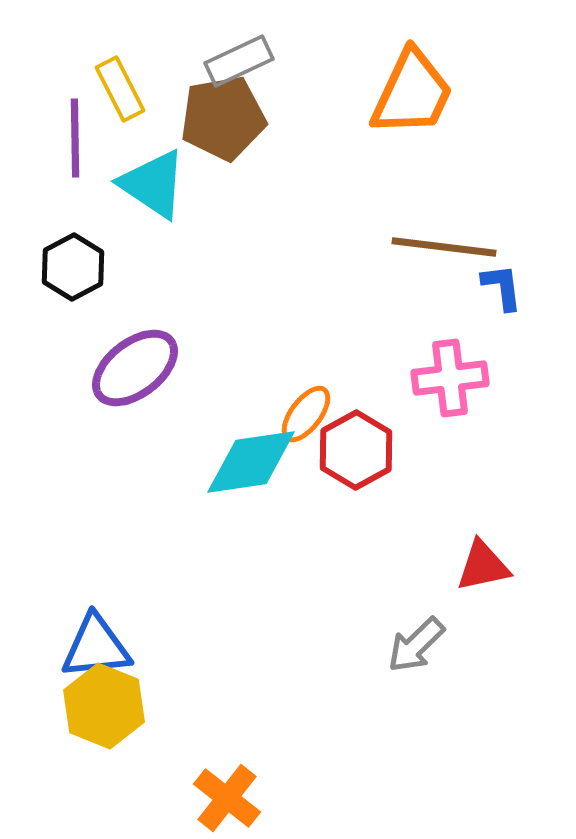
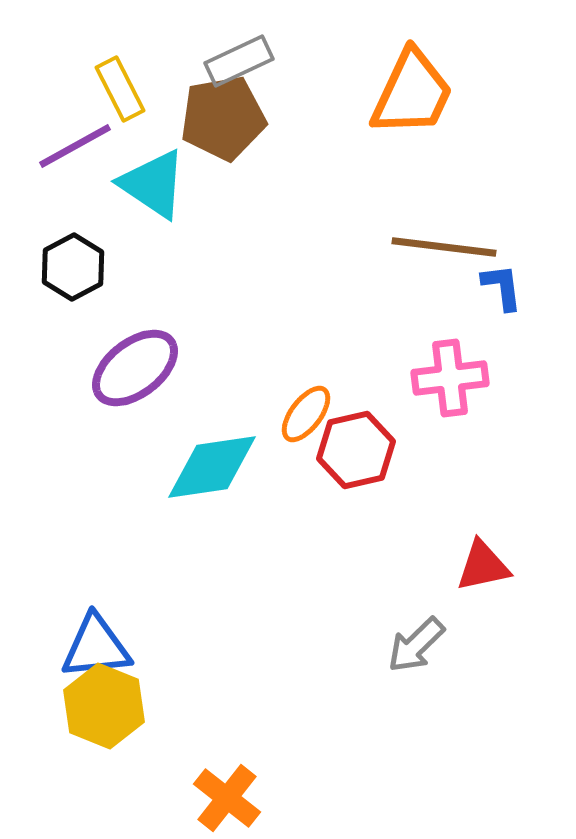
purple line: moved 8 px down; rotated 62 degrees clockwise
red hexagon: rotated 16 degrees clockwise
cyan diamond: moved 39 px left, 5 px down
